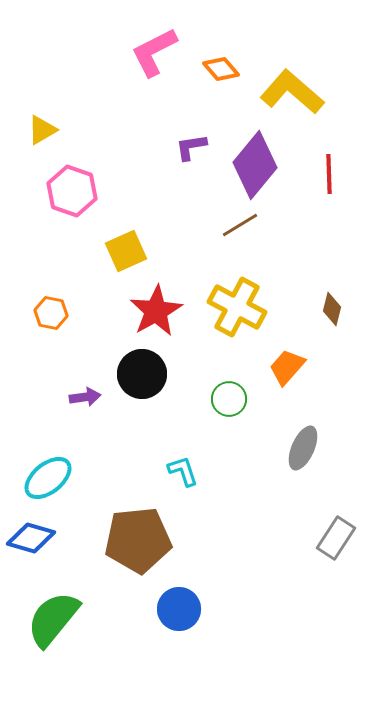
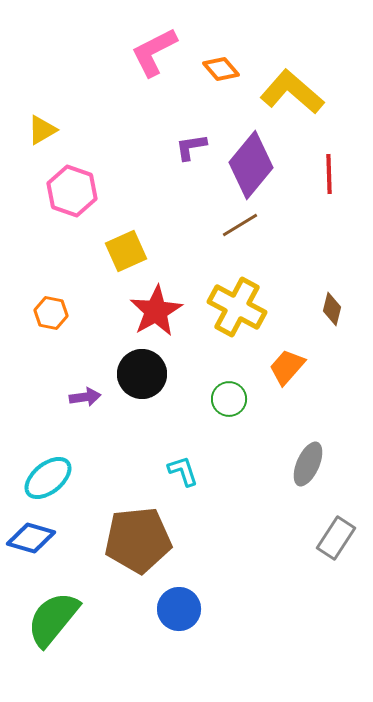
purple diamond: moved 4 px left
gray ellipse: moved 5 px right, 16 px down
